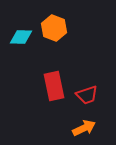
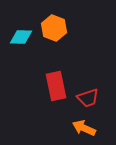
red rectangle: moved 2 px right
red trapezoid: moved 1 px right, 3 px down
orange arrow: rotated 130 degrees counterclockwise
